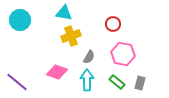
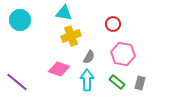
pink diamond: moved 2 px right, 3 px up
